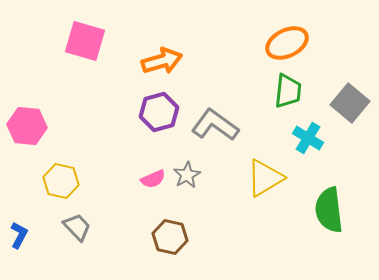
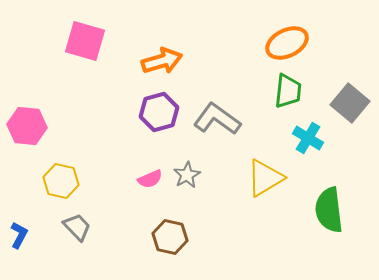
gray L-shape: moved 2 px right, 6 px up
pink semicircle: moved 3 px left
